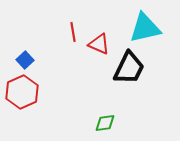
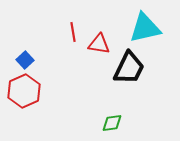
red triangle: rotated 15 degrees counterclockwise
red hexagon: moved 2 px right, 1 px up
green diamond: moved 7 px right
